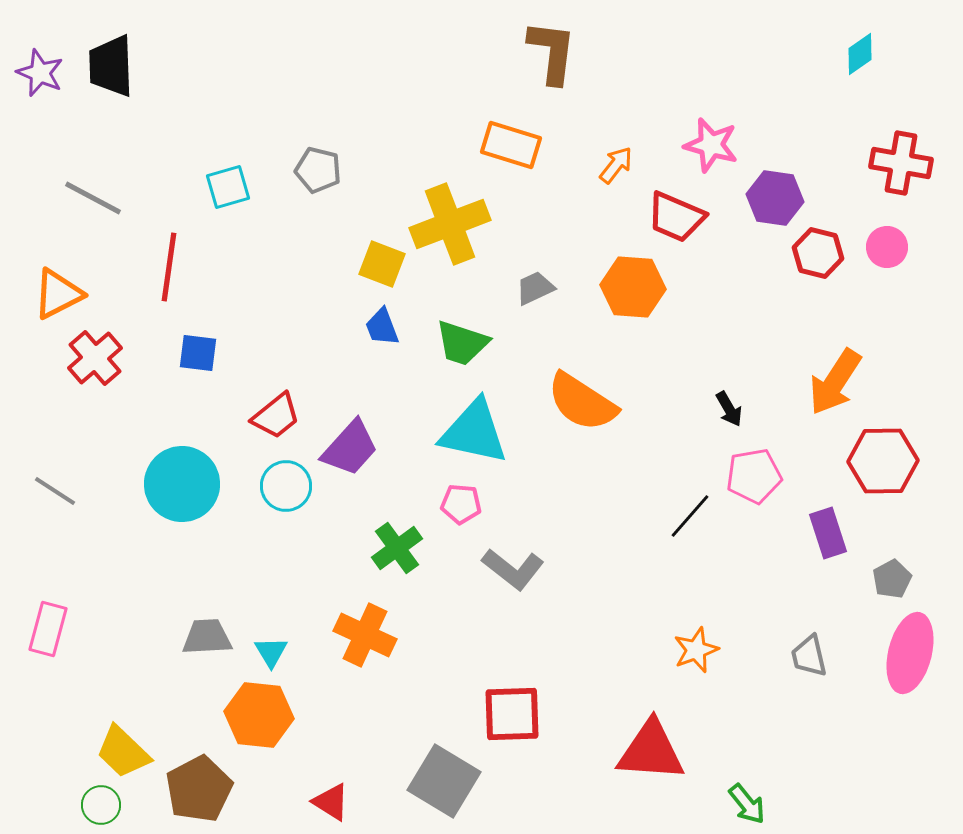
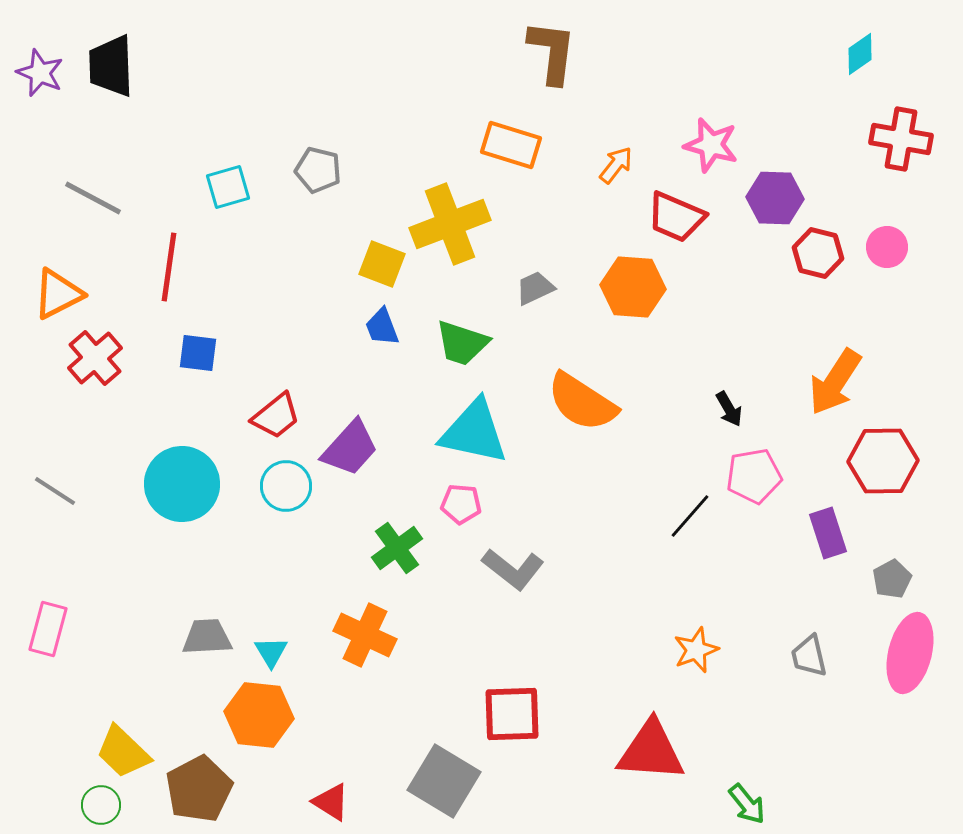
red cross at (901, 163): moved 24 px up
purple hexagon at (775, 198): rotated 6 degrees counterclockwise
